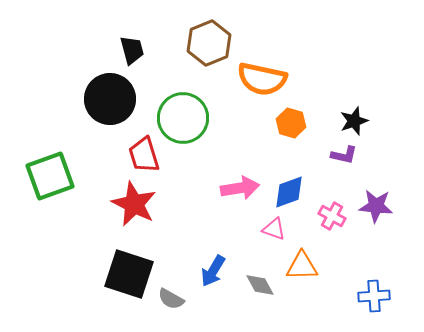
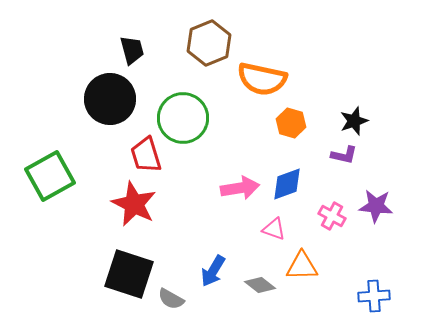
red trapezoid: moved 2 px right
green square: rotated 9 degrees counterclockwise
blue diamond: moved 2 px left, 8 px up
gray diamond: rotated 24 degrees counterclockwise
